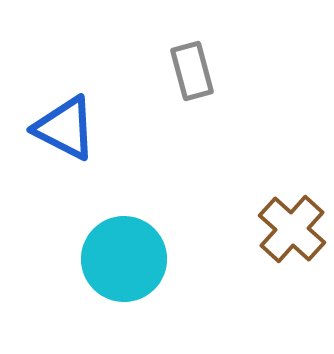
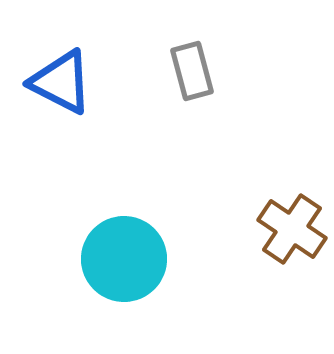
blue triangle: moved 4 px left, 46 px up
brown cross: rotated 8 degrees counterclockwise
